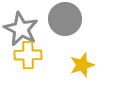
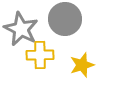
yellow cross: moved 12 px right
